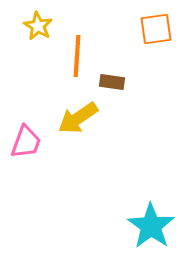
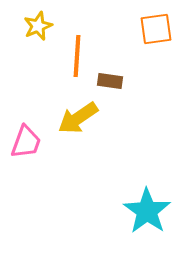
yellow star: rotated 20 degrees clockwise
brown rectangle: moved 2 px left, 1 px up
cyan star: moved 4 px left, 15 px up
